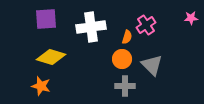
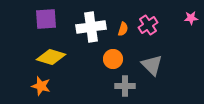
pink cross: moved 2 px right
orange semicircle: moved 4 px left, 8 px up
orange circle: moved 9 px left
